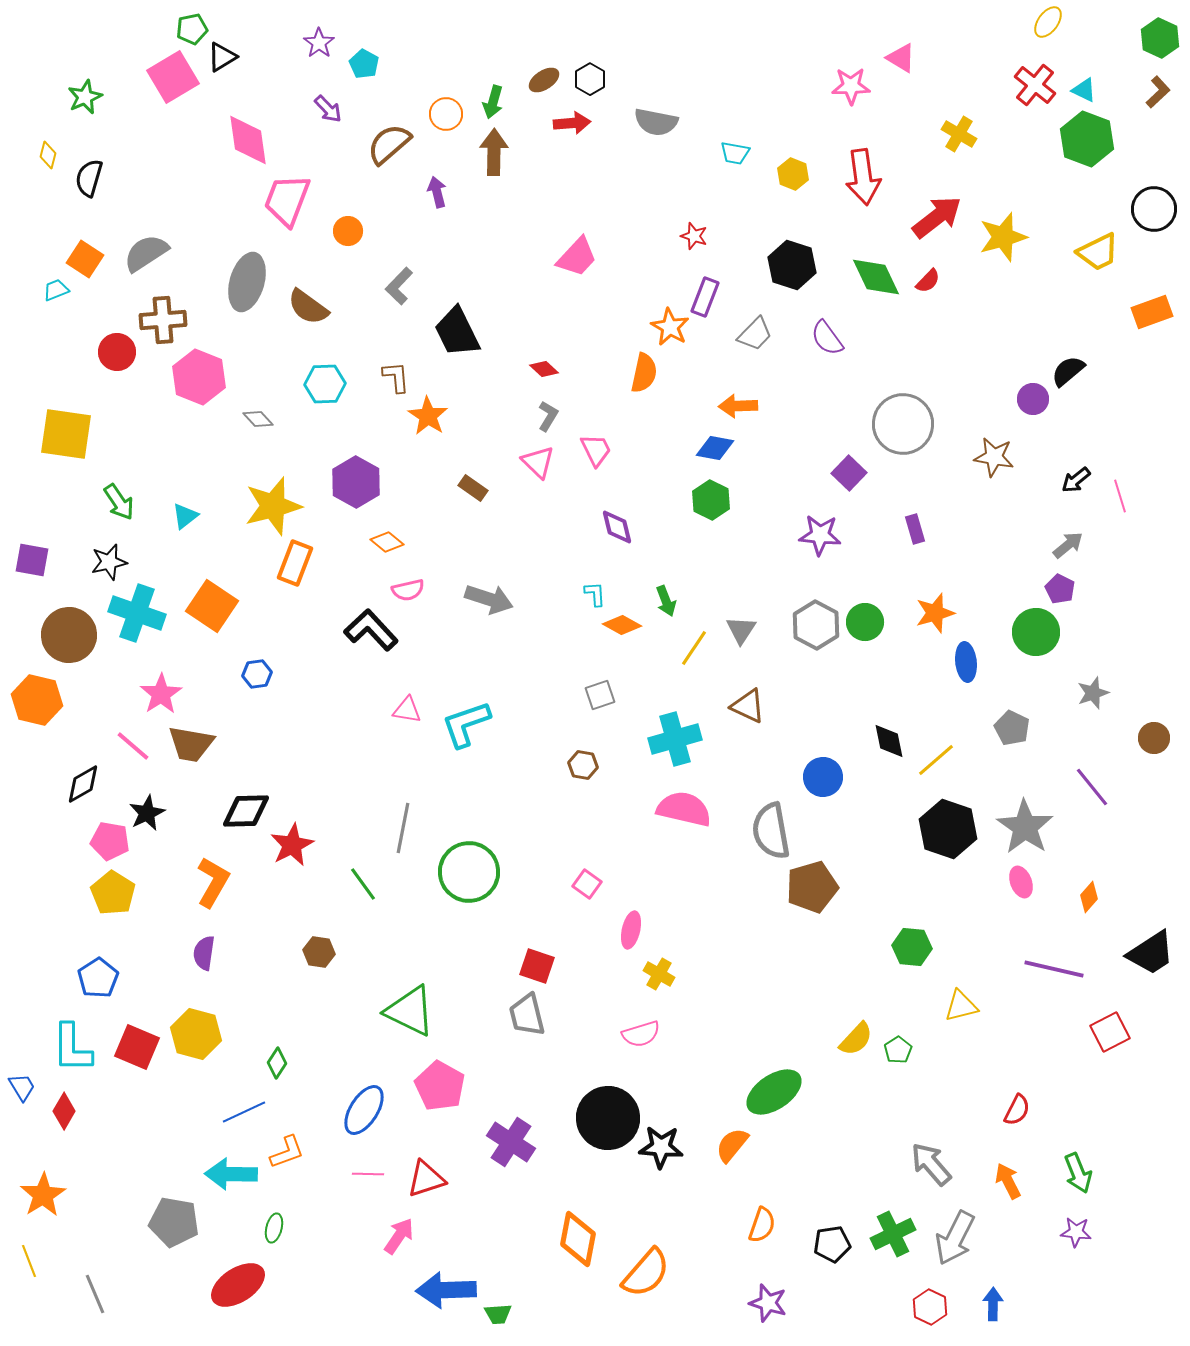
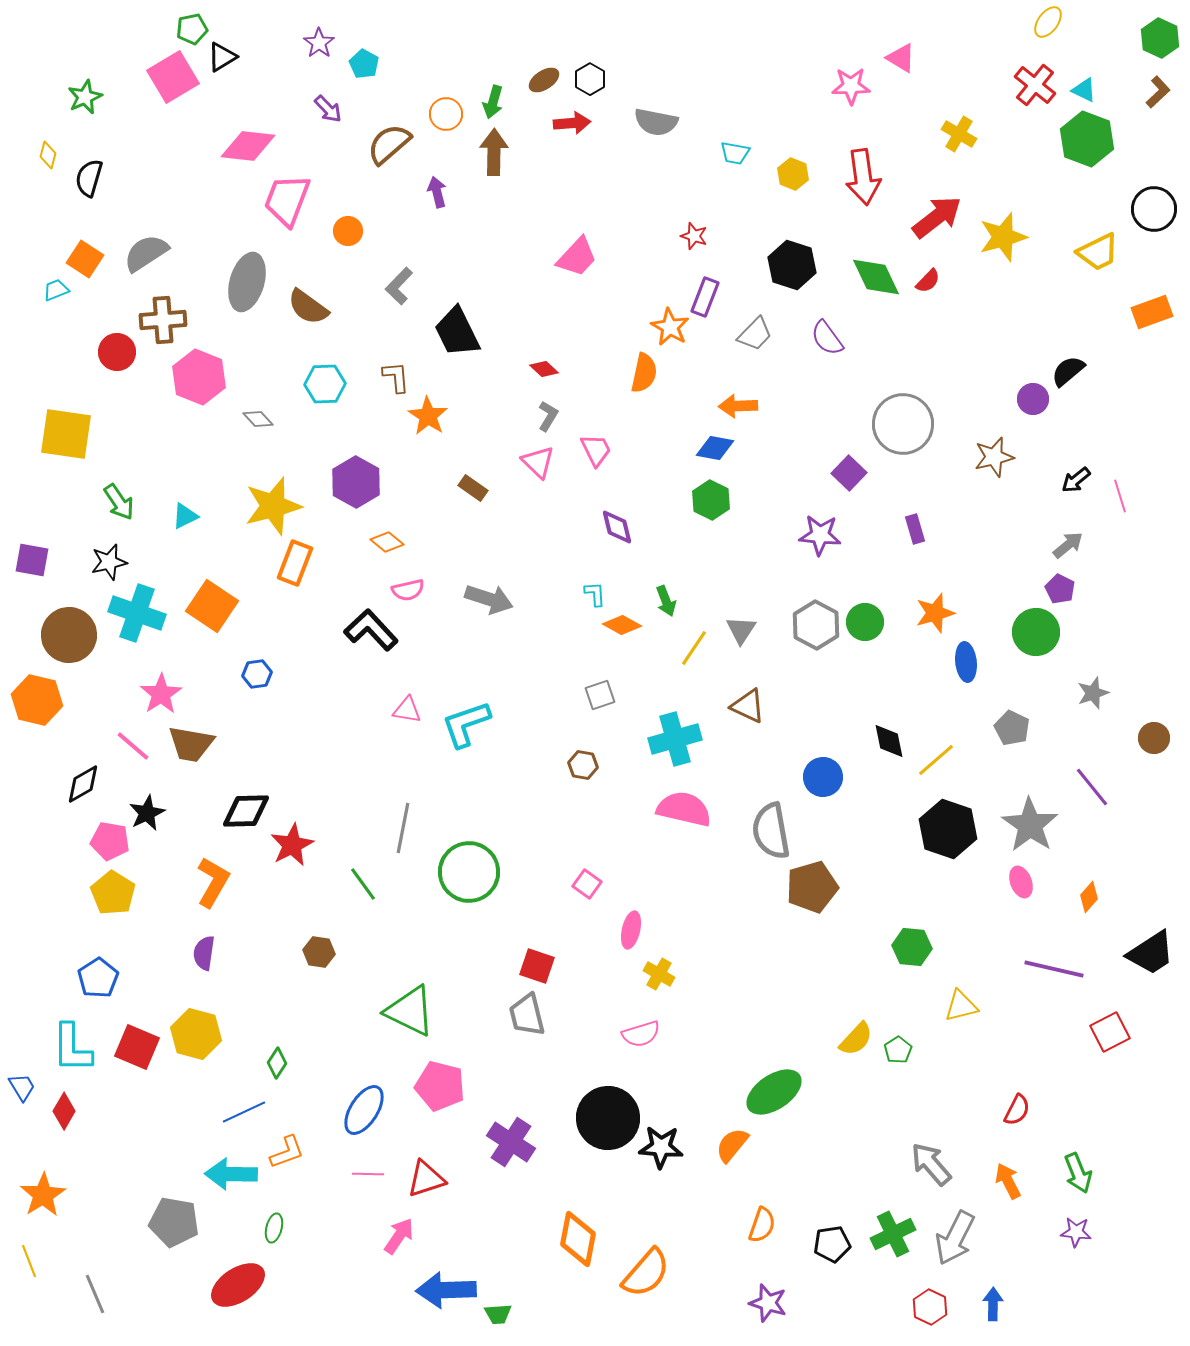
pink diamond at (248, 140): moved 6 px down; rotated 76 degrees counterclockwise
brown star at (994, 457): rotated 24 degrees counterclockwise
cyan triangle at (185, 516): rotated 12 degrees clockwise
gray star at (1025, 827): moved 5 px right, 2 px up
pink pentagon at (440, 1086): rotated 15 degrees counterclockwise
